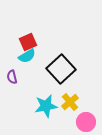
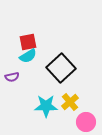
red square: rotated 12 degrees clockwise
cyan semicircle: moved 1 px right
black square: moved 1 px up
purple semicircle: rotated 88 degrees counterclockwise
cyan star: rotated 10 degrees clockwise
